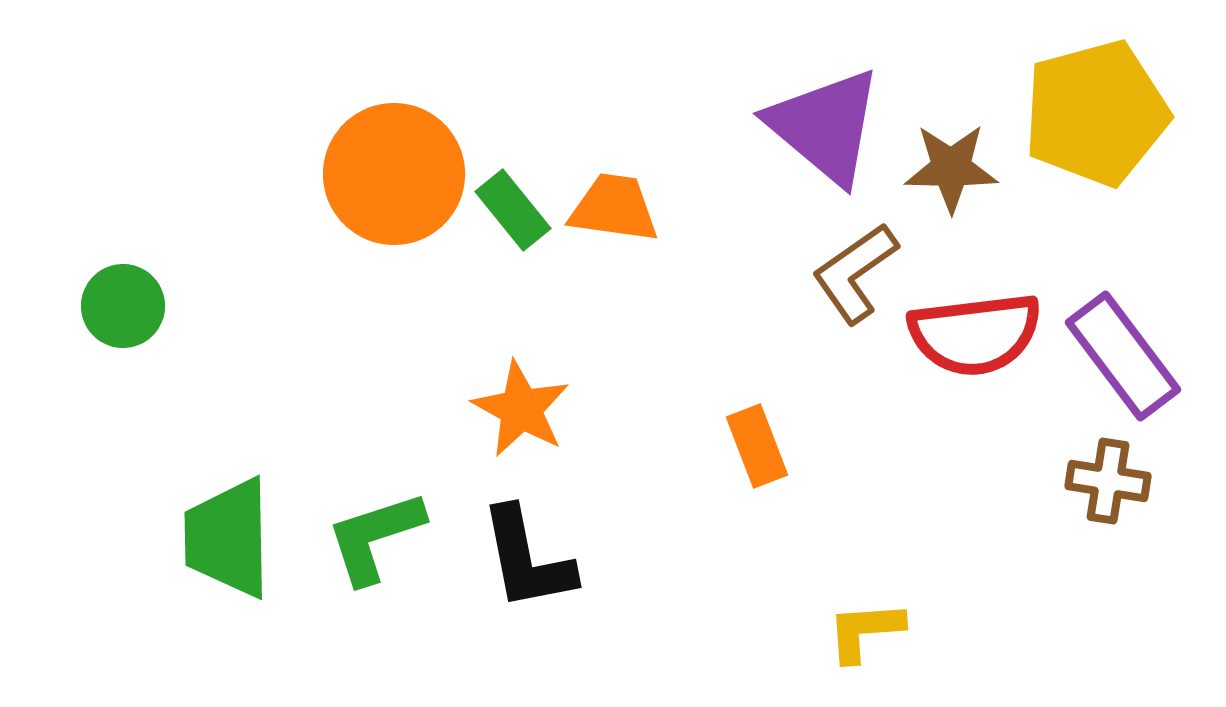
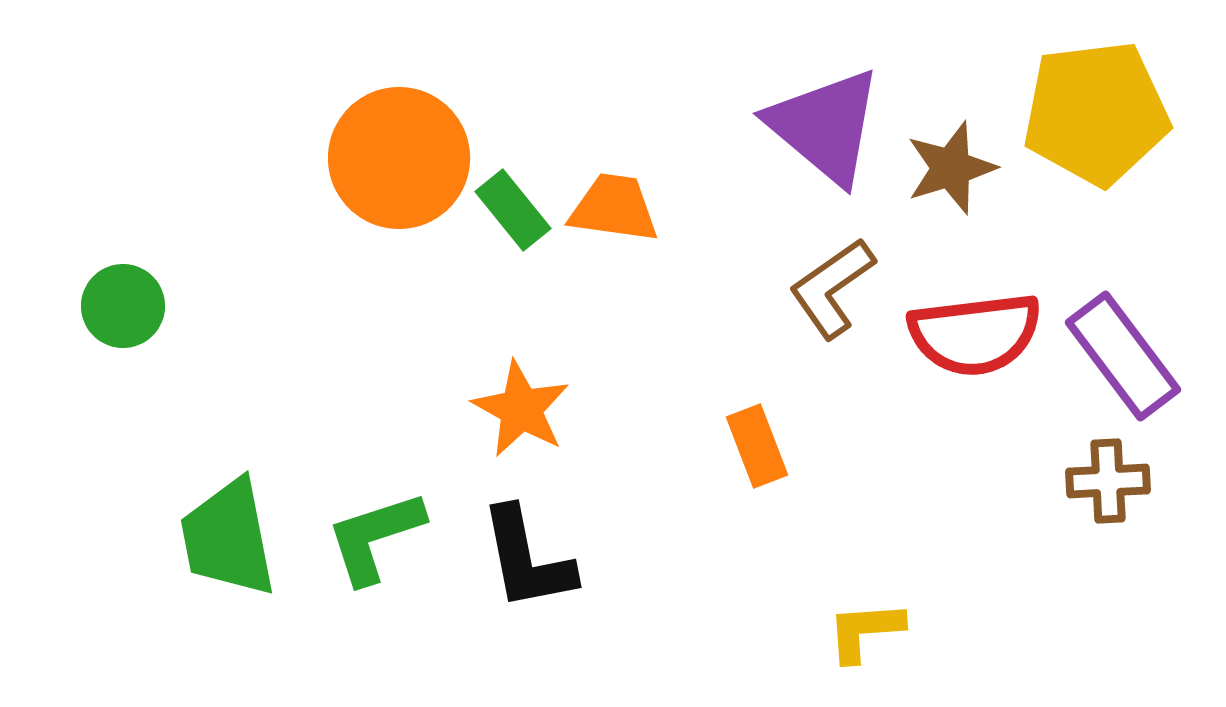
yellow pentagon: rotated 8 degrees clockwise
brown star: rotated 18 degrees counterclockwise
orange circle: moved 5 px right, 16 px up
brown L-shape: moved 23 px left, 15 px down
brown cross: rotated 12 degrees counterclockwise
green trapezoid: rotated 10 degrees counterclockwise
